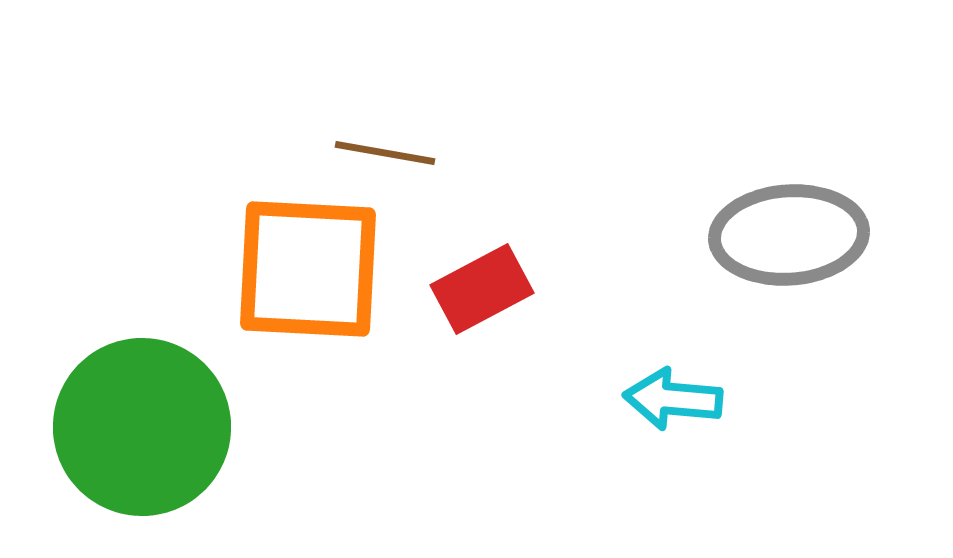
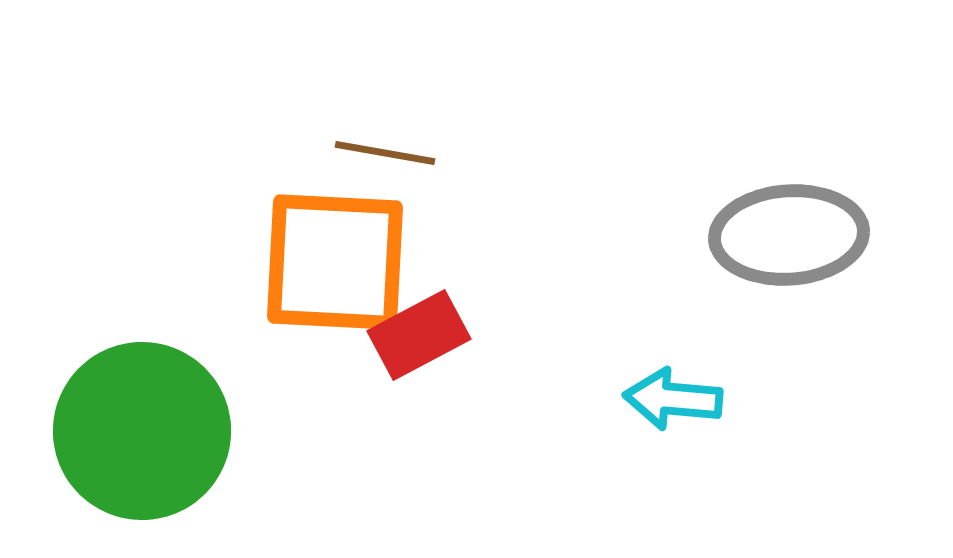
orange square: moved 27 px right, 7 px up
red rectangle: moved 63 px left, 46 px down
green circle: moved 4 px down
